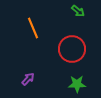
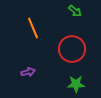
green arrow: moved 3 px left
purple arrow: moved 7 px up; rotated 32 degrees clockwise
green star: moved 1 px left
